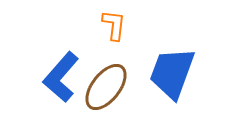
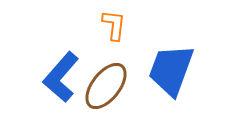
blue trapezoid: moved 1 px left, 3 px up
brown ellipse: moved 1 px up
